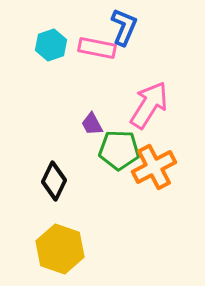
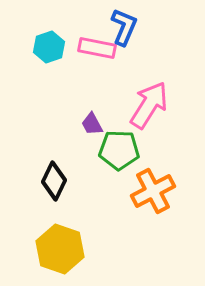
cyan hexagon: moved 2 px left, 2 px down
orange cross: moved 1 px left, 24 px down
